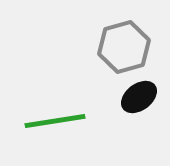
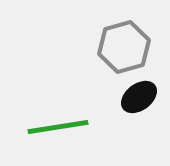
green line: moved 3 px right, 6 px down
